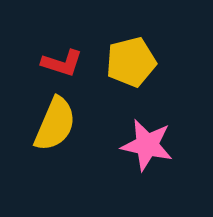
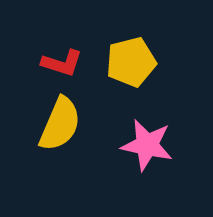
yellow semicircle: moved 5 px right
